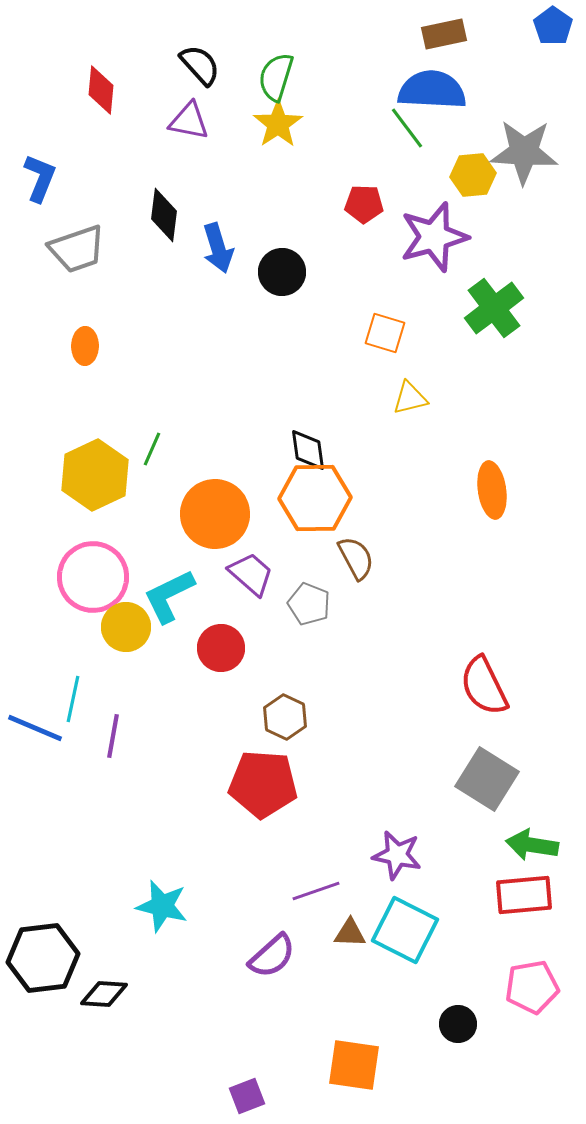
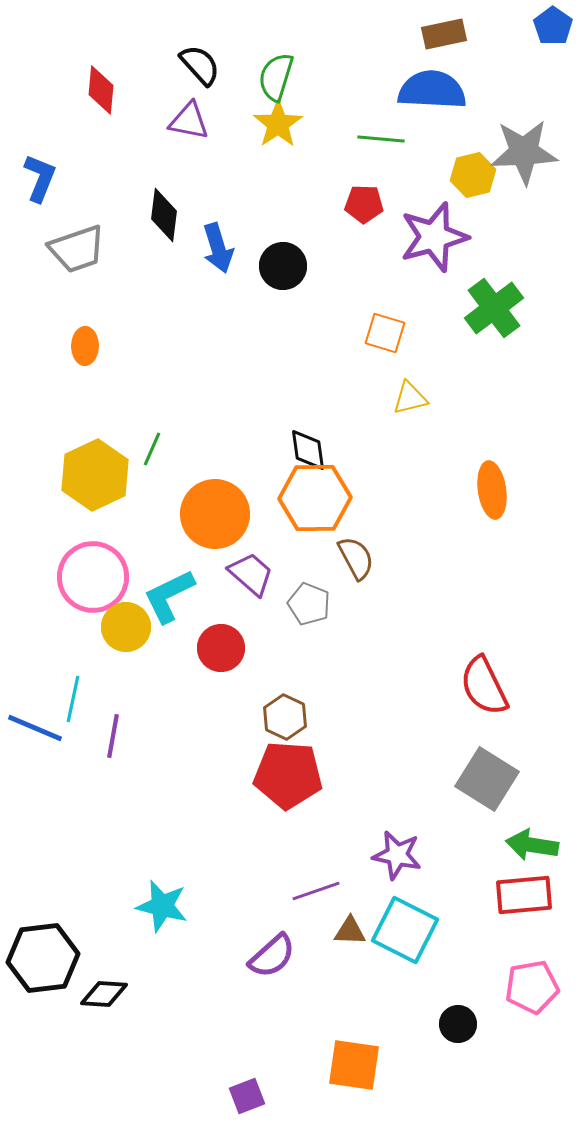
green line at (407, 128): moved 26 px left, 11 px down; rotated 48 degrees counterclockwise
gray star at (524, 152): rotated 6 degrees counterclockwise
yellow hexagon at (473, 175): rotated 9 degrees counterclockwise
black circle at (282, 272): moved 1 px right, 6 px up
red pentagon at (263, 784): moved 25 px right, 9 px up
brown triangle at (350, 933): moved 2 px up
